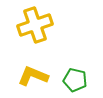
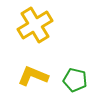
yellow cross: rotated 12 degrees counterclockwise
